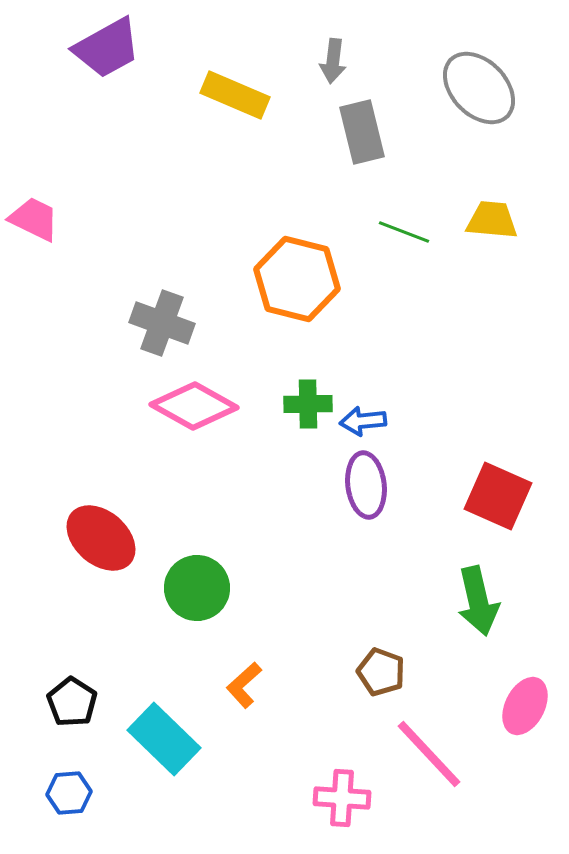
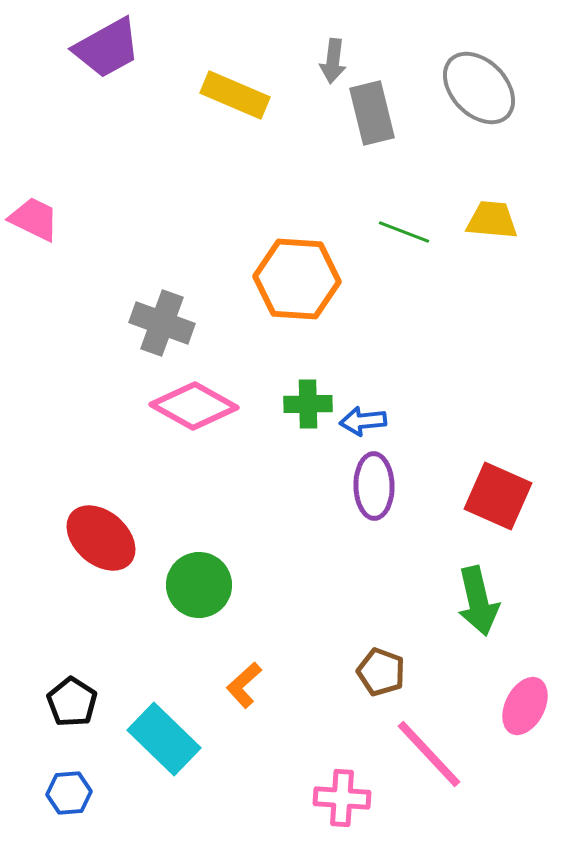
gray rectangle: moved 10 px right, 19 px up
orange hexagon: rotated 10 degrees counterclockwise
purple ellipse: moved 8 px right, 1 px down; rotated 6 degrees clockwise
green circle: moved 2 px right, 3 px up
